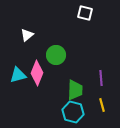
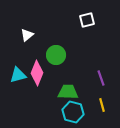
white square: moved 2 px right, 7 px down; rotated 28 degrees counterclockwise
purple line: rotated 14 degrees counterclockwise
green trapezoid: moved 7 px left, 2 px down; rotated 90 degrees counterclockwise
